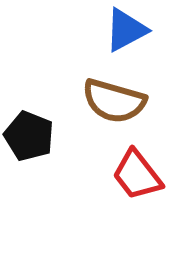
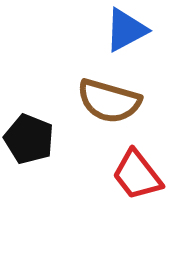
brown semicircle: moved 5 px left
black pentagon: moved 3 px down
